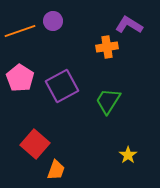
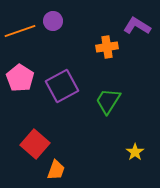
purple L-shape: moved 8 px right, 1 px down
yellow star: moved 7 px right, 3 px up
